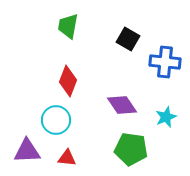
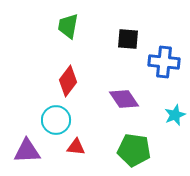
black square: rotated 25 degrees counterclockwise
blue cross: moved 1 px left
red diamond: rotated 16 degrees clockwise
purple diamond: moved 2 px right, 6 px up
cyan star: moved 9 px right, 2 px up
green pentagon: moved 3 px right, 1 px down
red triangle: moved 9 px right, 11 px up
